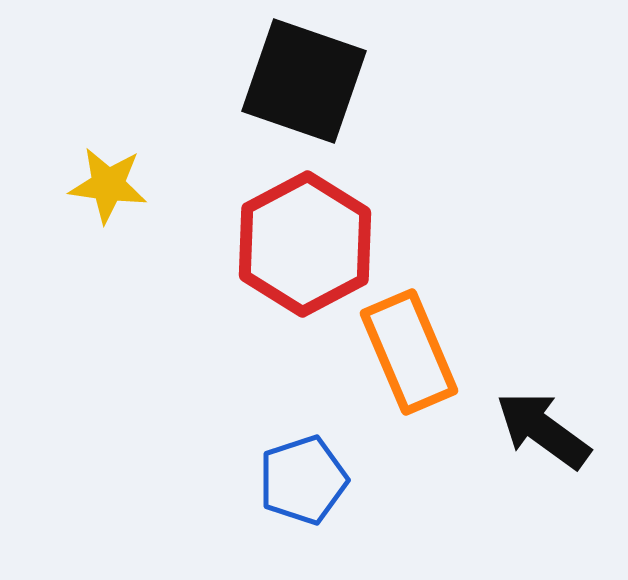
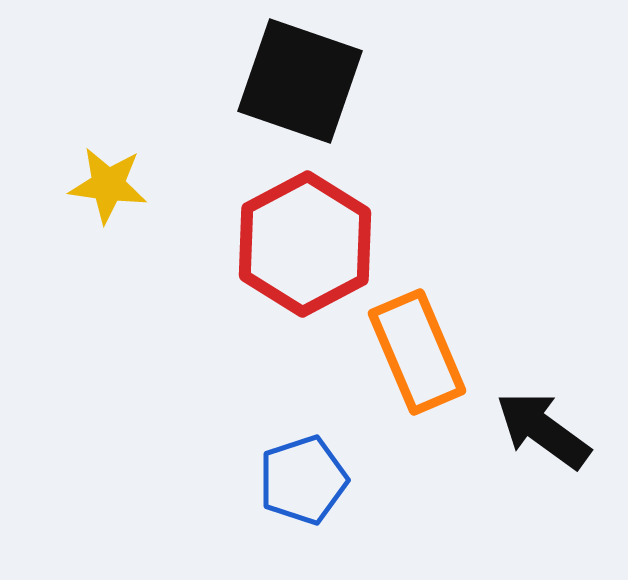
black square: moved 4 px left
orange rectangle: moved 8 px right
